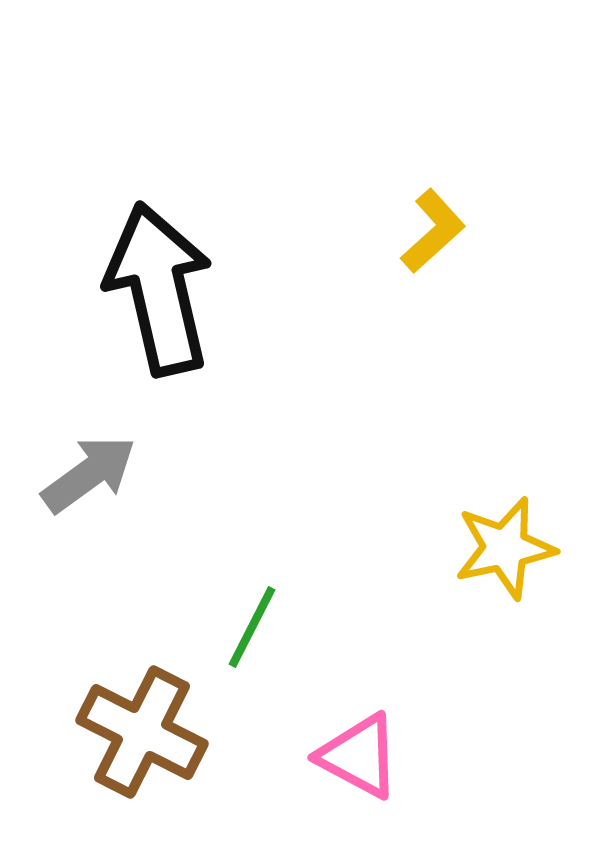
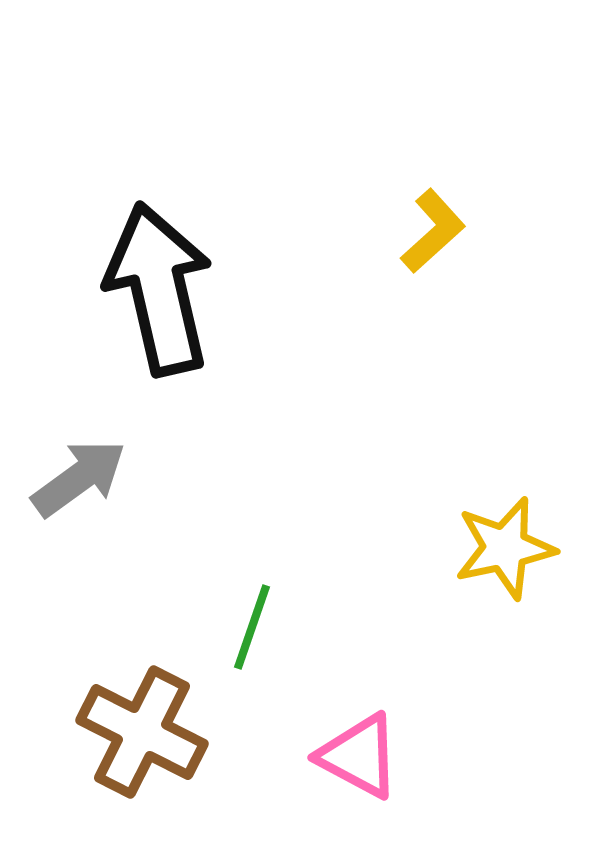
gray arrow: moved 10 px left, 4 px down
green line: rotated 8 degrees counterclockwise
